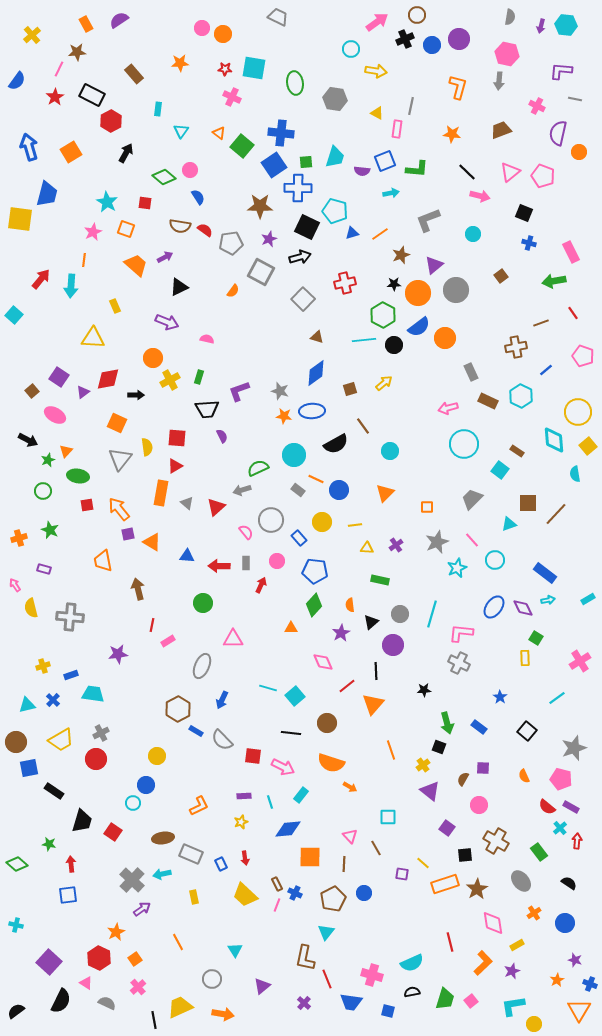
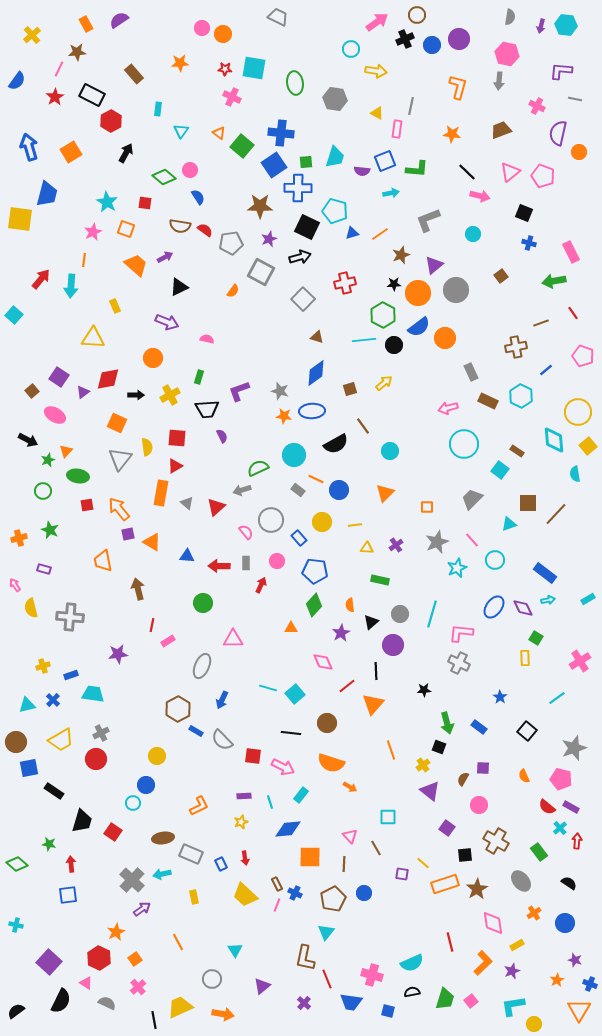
yellow cross at (170, 380): moved 15 px down
cyan square at (295, 696): moved 2 px up
